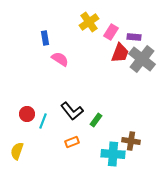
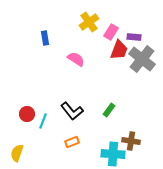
red trapezoid: moved 1 px left, 3 px up
pink semicircle: moved 16 px right
green rectangle: moved 13 px right, 10 px up
yellow semicircle: moved 2 px down
